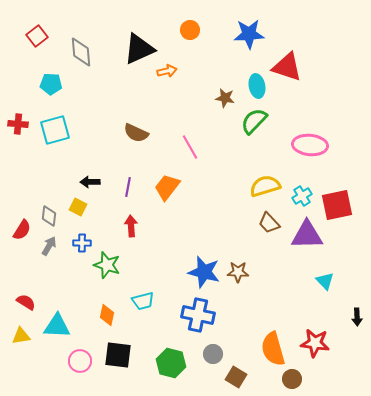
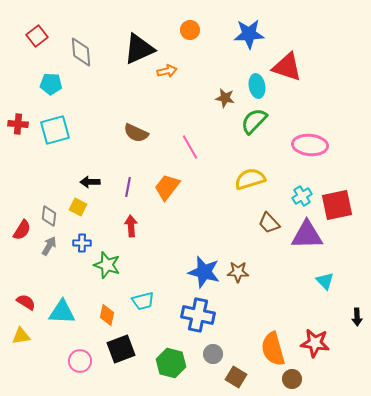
yellow semicircle at (265, 186): moved 15 px left, 7 px up
cyan triangle at (57, 326): moved 5 px right, 14 px up
black square at (118, 355): moved 3 px right, 6 px up; rotated 28 degrees counterclockwise
